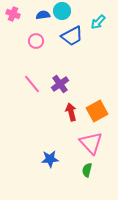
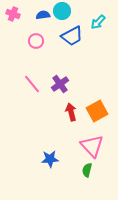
pink triangle: moved 1 px right, 3 px down
